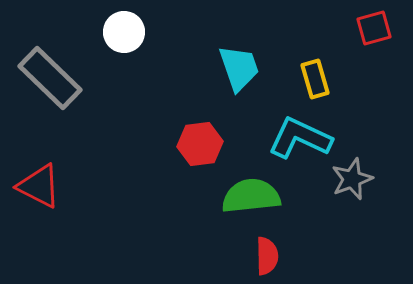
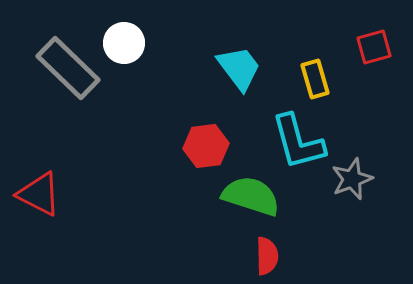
red square: moved 19 px down
white circle: moved 11 px down
cyan trapezoid: rotated 18 degrees counterclockwise
gray rectangle: moved 18 px right, 10 px up
cyan L-shape: moved 2 px left, 4 px down; rotated 130 degrees counterclockwise
red hexagon: moved 6 px right, 2 px down
red triangle: moved 8 px down
green semicircle: rotated 24 degrees clockwise
